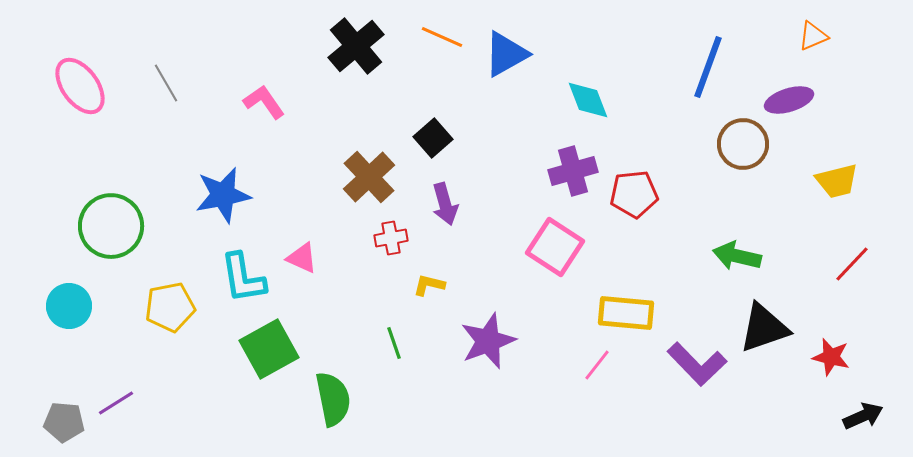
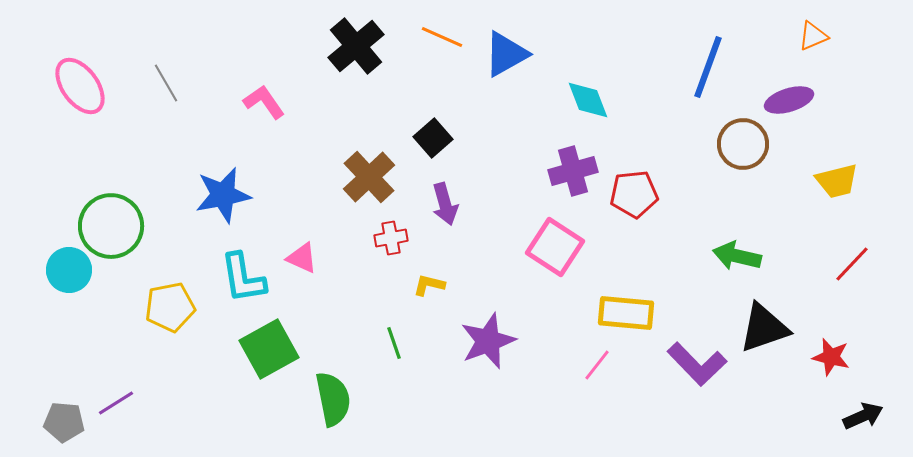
cyan circle: moved 36 px up
